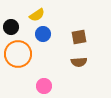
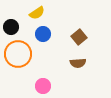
yellow semicircle: moved 2 px up
brown square: rotated 28 degrees counterclockwise
brown semicircle: moved 1 px left, 1 px down
pink circle: moved 1 px left
